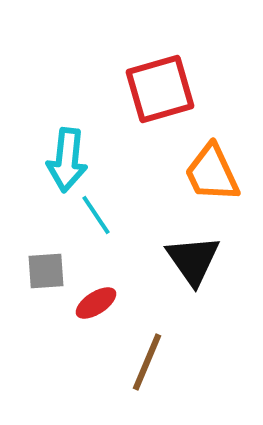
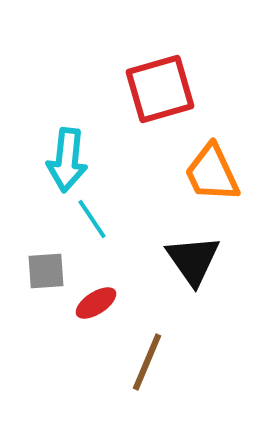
cyan line: moved 4 px left, 4 px down
